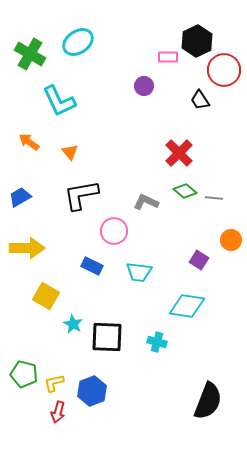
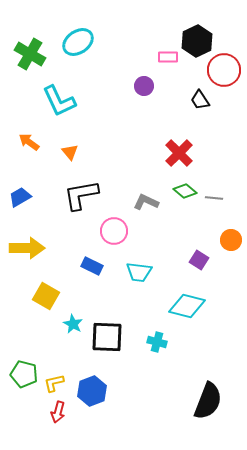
cyan diamond: rotated 6 degrees clockwise
